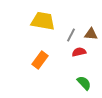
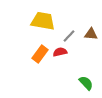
gray line: moved 2 px left, 1 px down; rotated 16 degrees clockwise
red semicircle: moved 19 px left
orange rectangle: moved 6 px up
green semicircle: moved 2 px right
